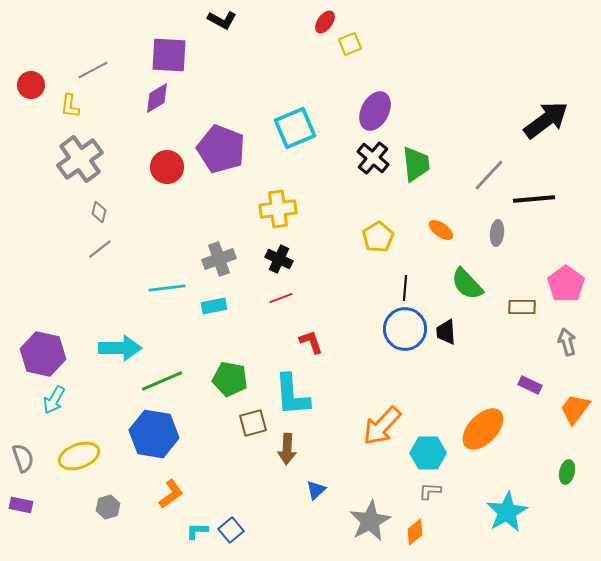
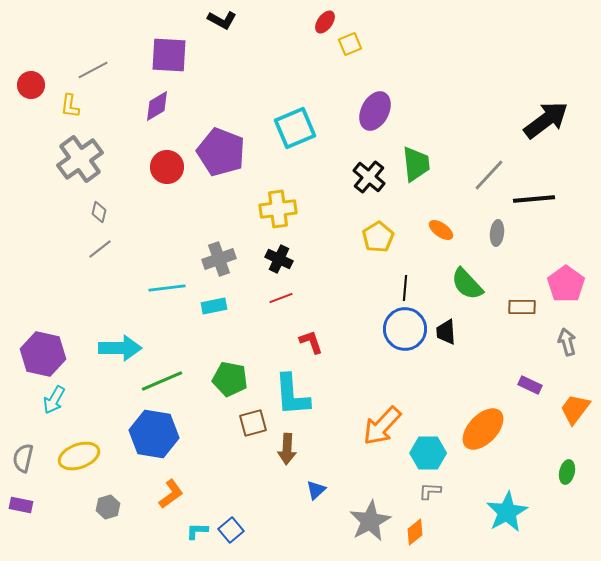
purple diamond at (157, 98): moved 8 px down
purple pentagon at (221, 149): moved 3 px down
black cross at (373, 158): moved 4 px left, 19 px down
gray semicircle at (23, 458): rotated 148 degrees counterclockwise
